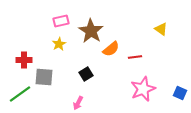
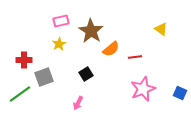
gray square: rotated 24 degrees counterclockwise
